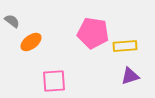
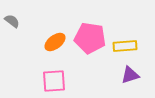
pink pentagon: moved 3 px left, 5 px down
orange ellipse: moved 24 px right
purple triangle: moved 1 px up
